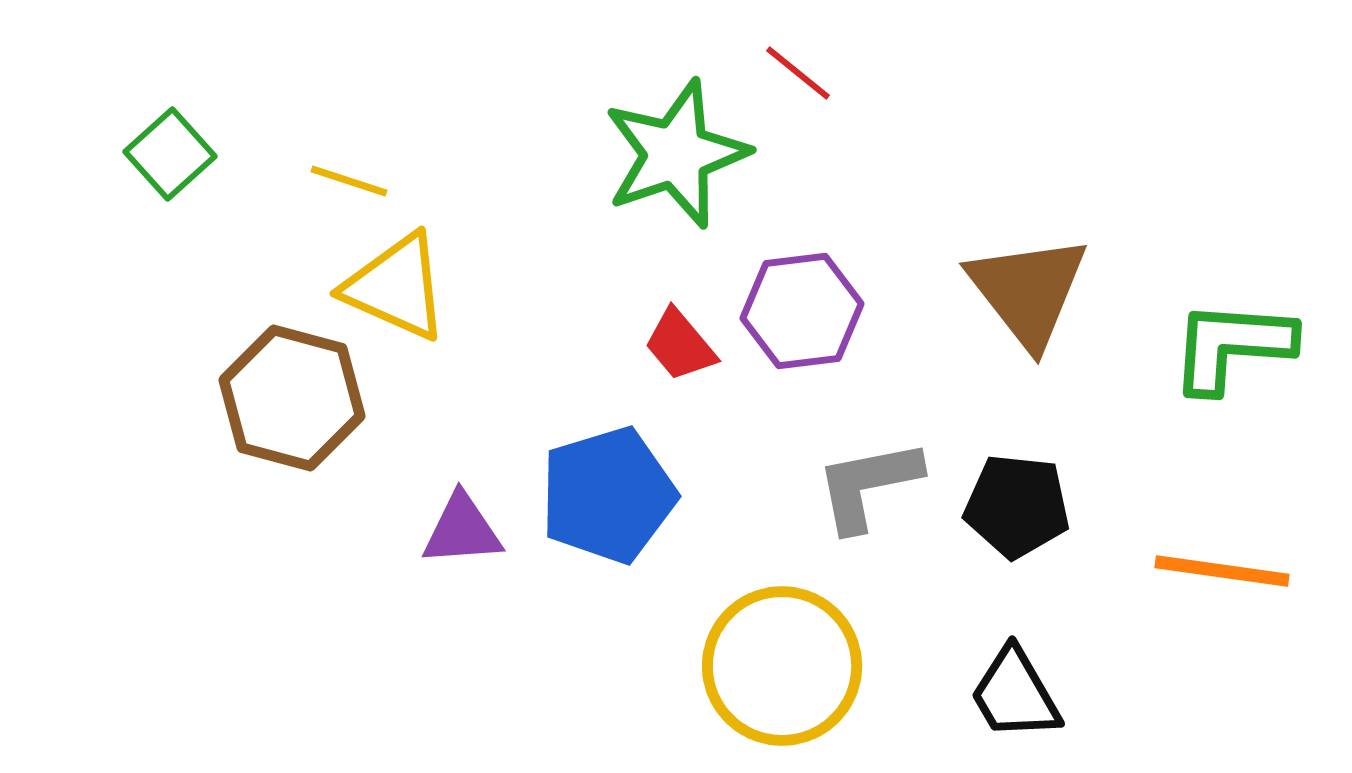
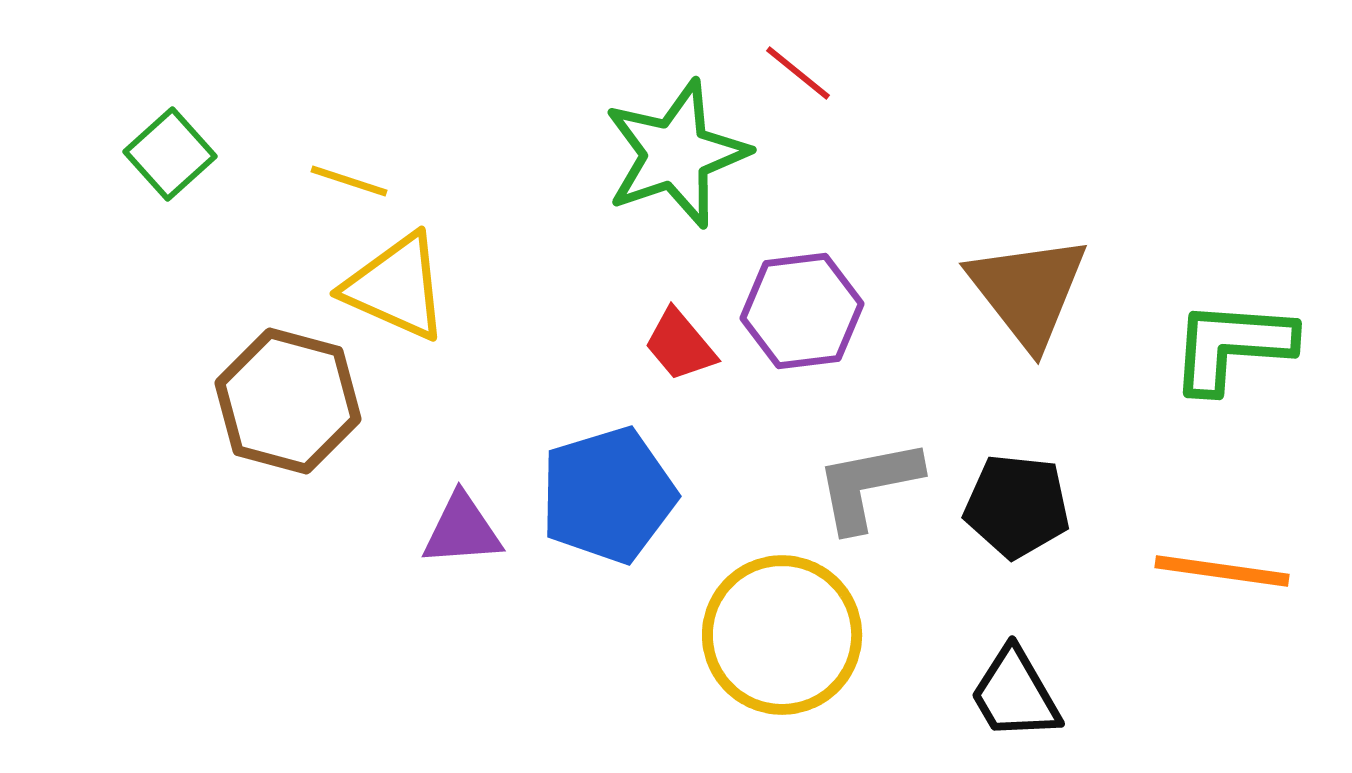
brown hexagon: moved 4 px left, 3 px down
yellow circle: moved 31 px up
